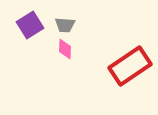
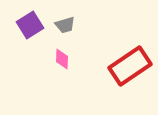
gray trapezoid: rotated 20 degrees counterclockwise
pink diamond: moved 3 px left, 10 px down
